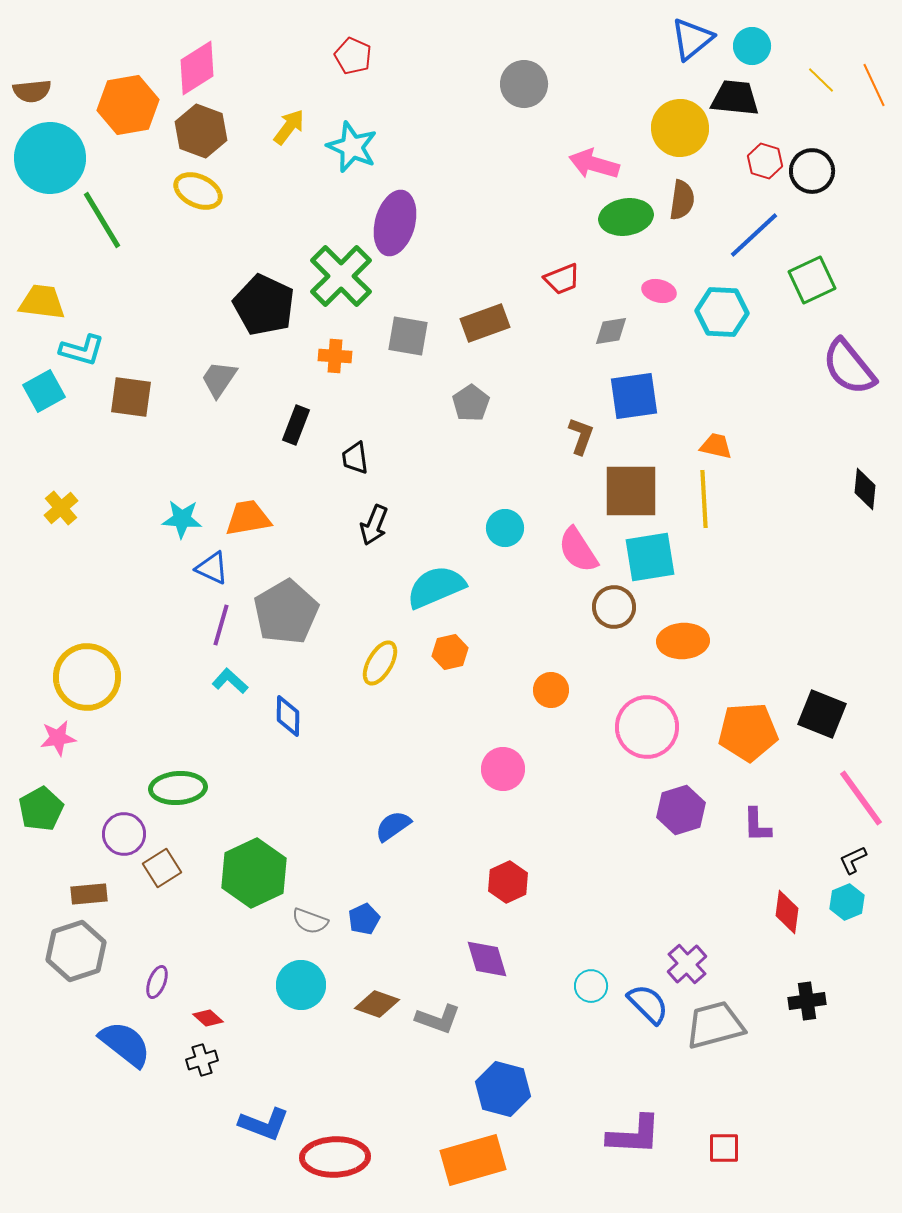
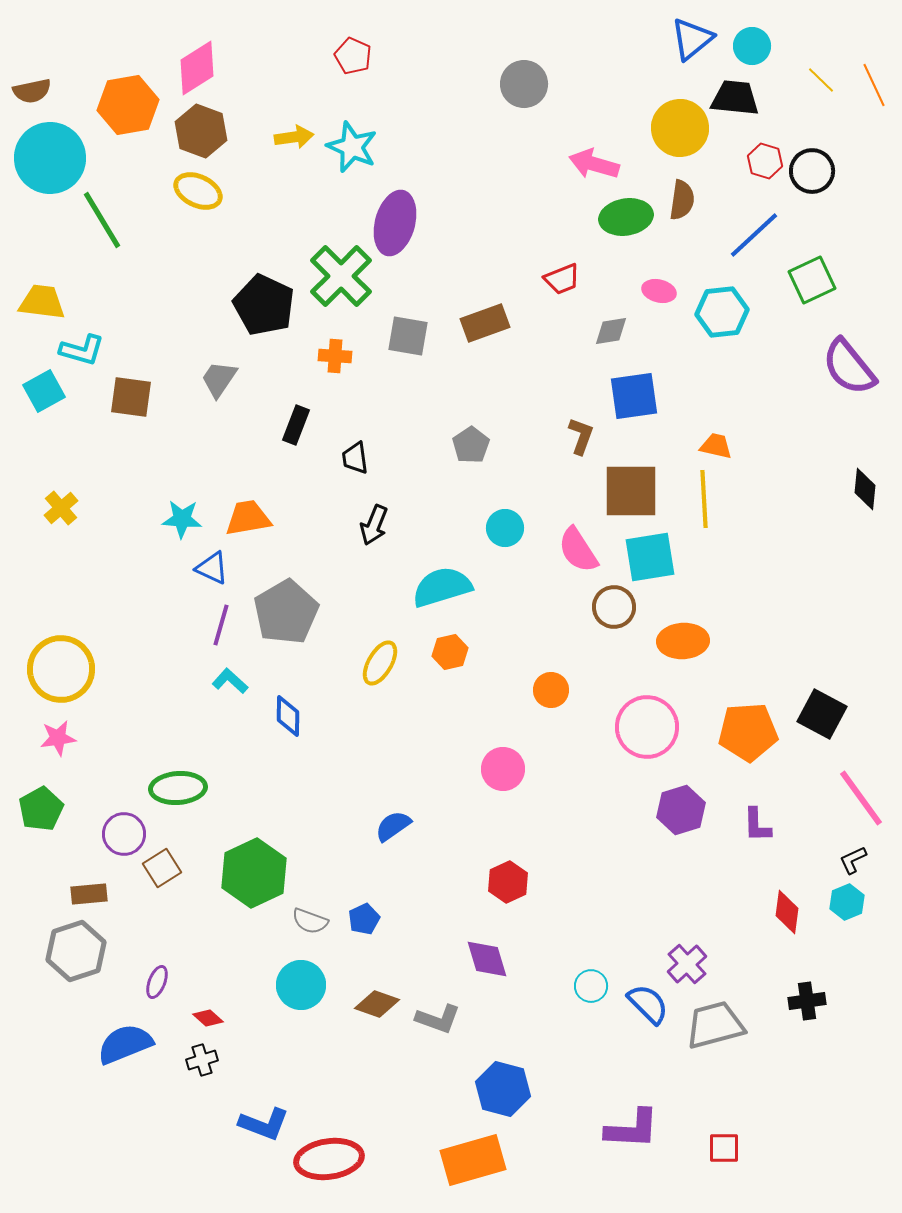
brown semicircle at (32, 91): rotated 6 degrees counterclockwise
yellow arrow at (289, 127): moved 5 px right, 10 px down; rotated 45 degrees clockwise
cyan hexagon at (722, 312): rotated 9 degrees counterclockwise
gray pentagon at (471, 403): moved 42 px down
cyan semicircle at (436, 587): moved 6 px right; rotated 6 degrees clockwise
yellow circle at (87, 677): moved 26 px left, 8 px up
black square at (822, 714): rotated 6 degrees clockwise
blue semicircle at (125, 1044): rotated 60 degrees counterclockwise
purple L-shape at (634, 1135): moved 2 px left, 6 px up
red ellipse at (335, 1157): moved 6 px left, 2 px down; rotated 6 degrees counterclockwise
